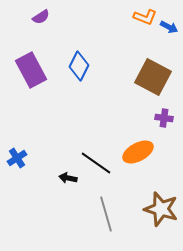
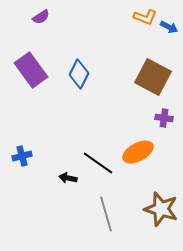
blue diamond: moved 8 px down
purple rectangle: rotated 8 degrees counterclockwise
blue cross: moved 5 px right, 2 px up; rotated 18 degrees clockwise
black line: moved 2 px right
